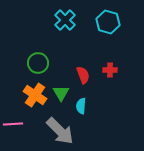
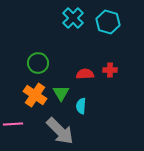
cyan cross: moved 8 px right, 2 px up
red semicircle: moved 2 px right, 1 px up; rotated 72 degrees counterclockwise
